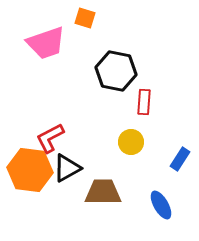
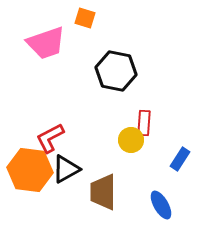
red rectangle: moved 21 px down
yellow circle: moved 2 px up
black triangle: moved 1 px left, 1 px down
brown trapezoid: rotated 90 degrees counterclockwise
